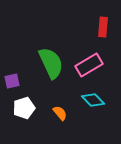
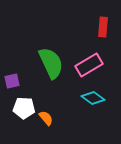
cyan diamond: moved 2 px up; rotated 10 degrees counterclockwise
white pentagon: rotated 20 degrees clockwise
orange semicircle: moved 14 px left, 5 px down
